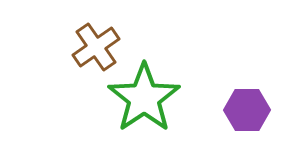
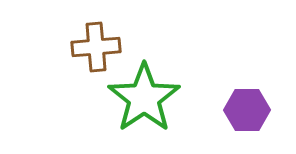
brown cross: rotated 30 degrees clockwise
